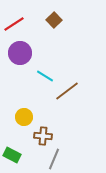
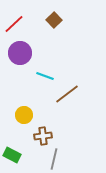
red line: rotated 10 degrees counterclockwise
cyan line: rotated 12 degrees counterclockwise
brown line: moved 3 px down
yellow circle: moved 2 px up
brown cross: rotated 12 degrees counterclockwise
gray line: rotated 10 degrees counterclockwise
